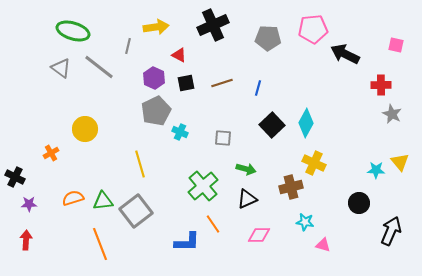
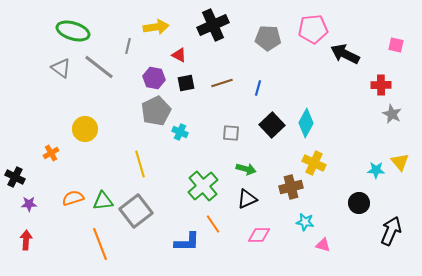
purple hexagon at (154, 78): rotated 15 degrees counterclockwise
gray square at (223, 138): moved 8 px right, 5 px up
